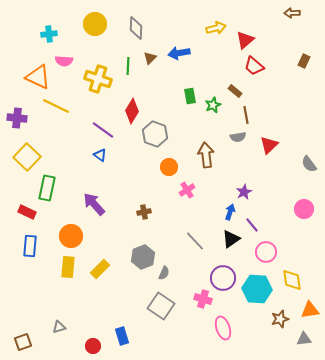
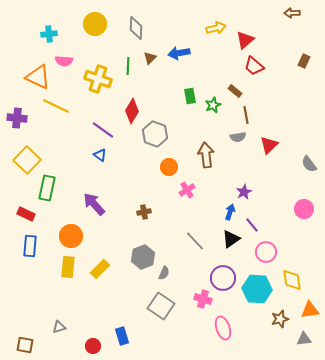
yellow square at (27, 157): moved 3 px down
red rectangle at (27, 212): moved 1 px left, 2 px down
brown square at (23, 342): moved 2 px right, 3 px down; rotated 30 degrees clockwise
